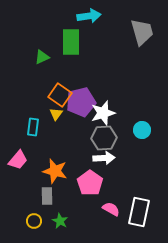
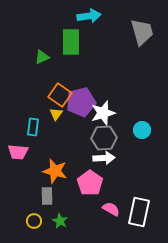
pink trapezoid: moved 8 px up; rotated 55 degrees clockwise
